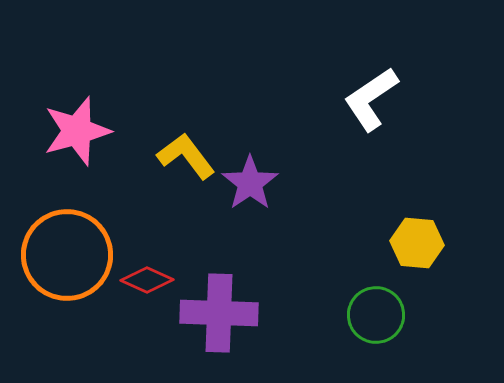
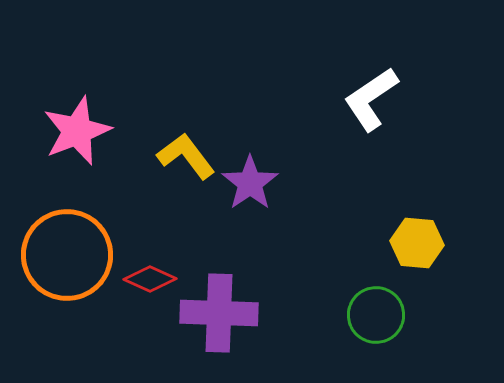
pink star: rotated 6 degrees counterclockwise
red diamond: moved 3 px right, 1 px up
